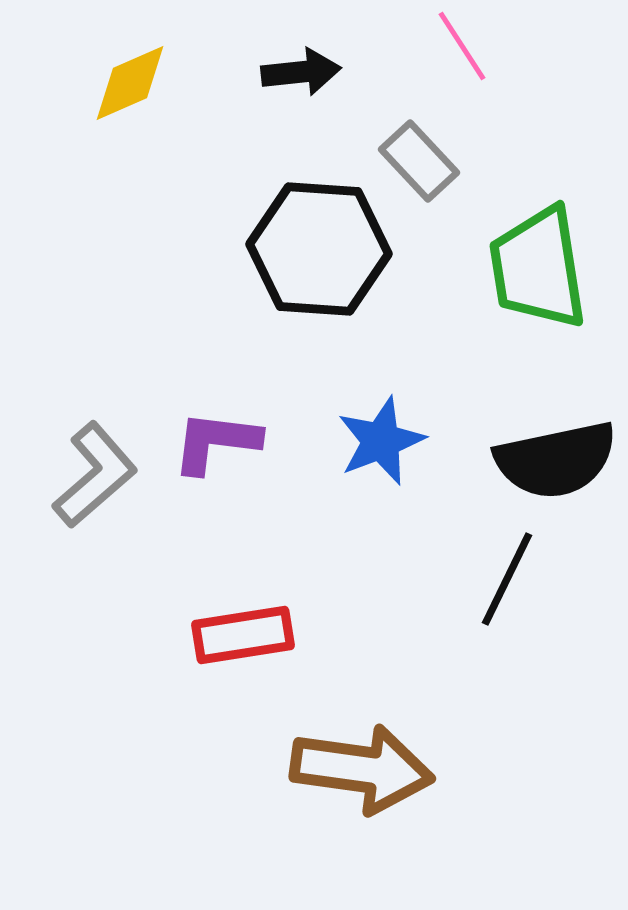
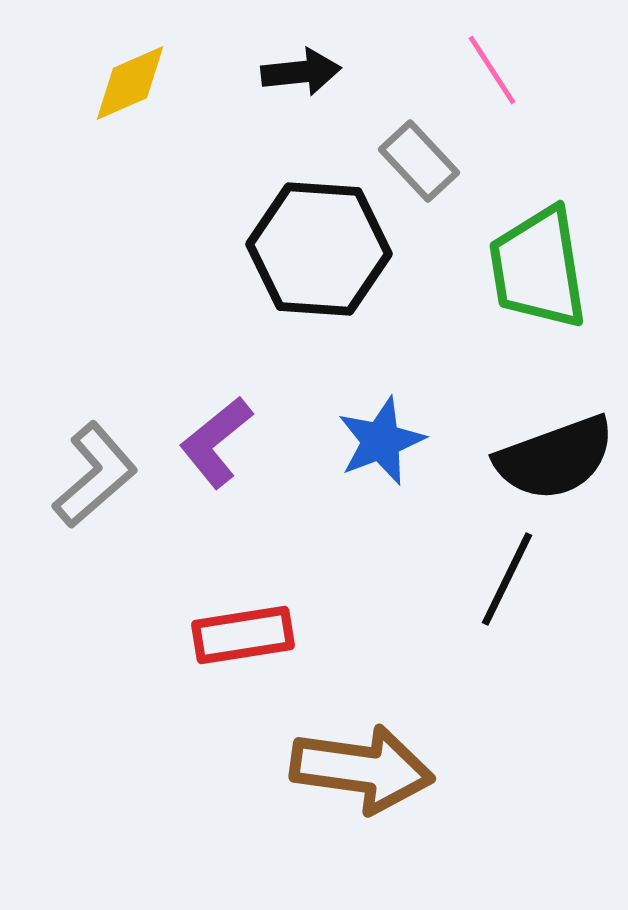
pink line: moved 30 px right, 24 px down
purple L-shape: rotated 46 degrees counterclockwise
black semicircle: moved 1 px left, 2 px up; rotated 8 degrees counterclockwise
